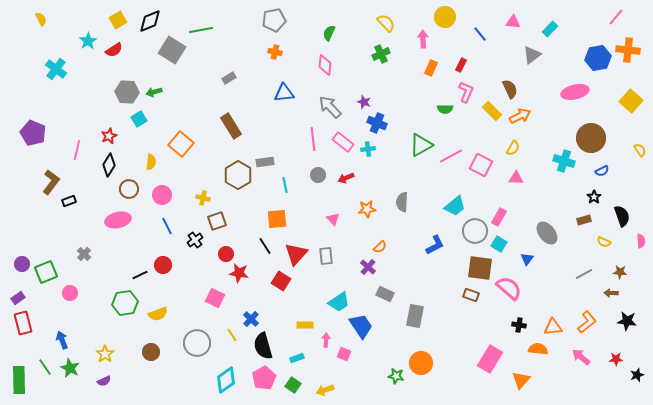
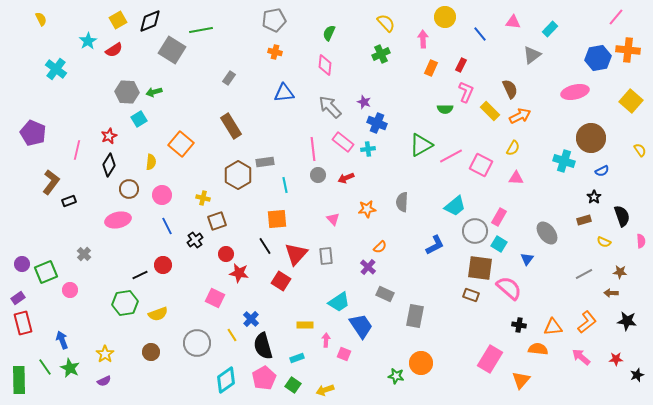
gray rectangle at (229, 78): rotated 24 degrees counterclockwise
yellow rectangle at (492, 111): moved 2 px left
pink line at (313, 139): moved 10 px down
pink circle at (70, 293): moved 3 px up
